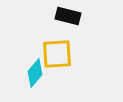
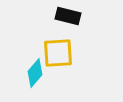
yellow square: moved 1 px right, 1 px up
